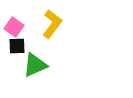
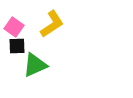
yellow L-shape: rotated 20 degrees clockwise
